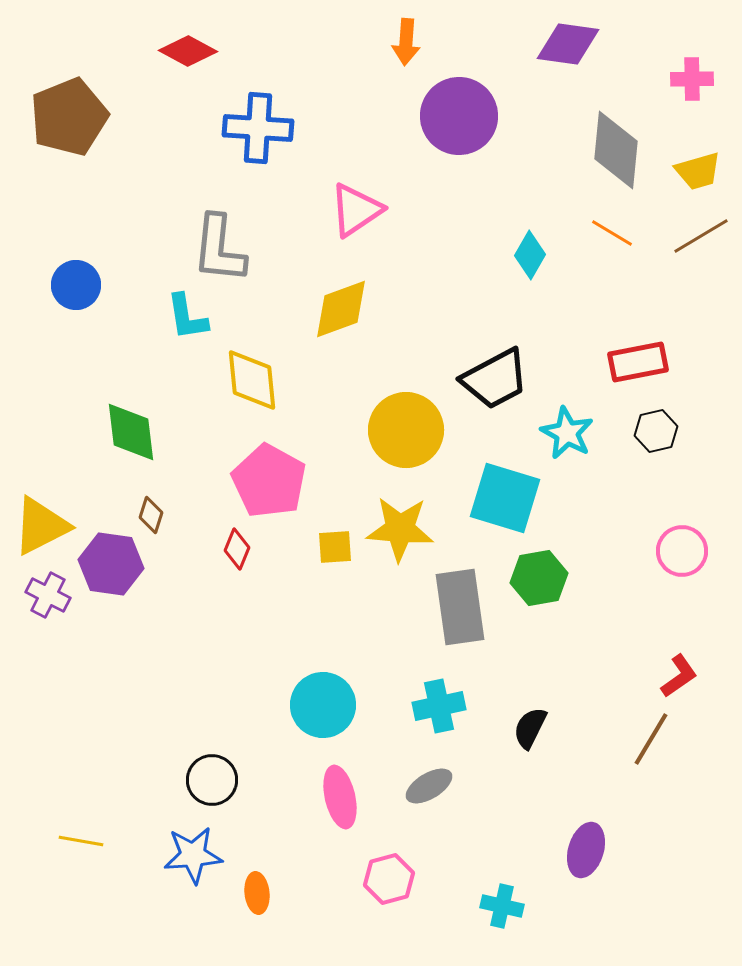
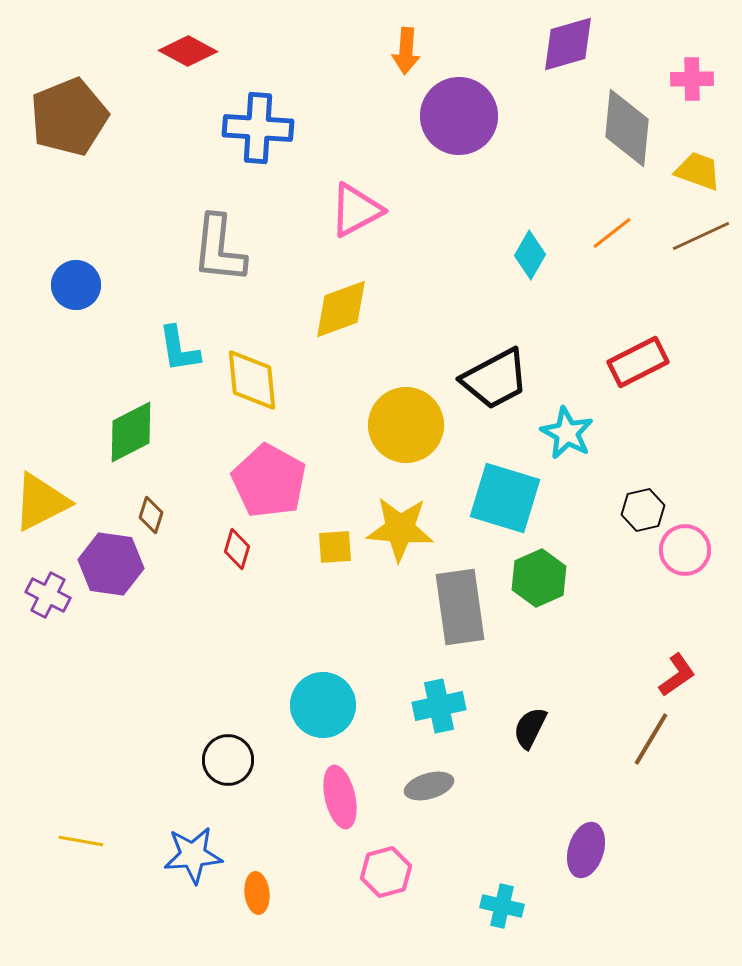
orange arrow at (406, 42): moved 9 px down
purple diamond at (568, 44): rotated 24 degrees counterclockwise
gray diamond at (616, 150): moved 11 px right, 22 px up
yellow trapezoid at (698, 171): rotated 144 degrees counterclockwise
pink triangle at (356, 210): rotated 6 degrees clockwise
orange line at (612, 233): rotated 69 degrees counterclockwise
brown line at (701, 236): rotated 6 degrees clockwise
cyan L-shape at (187, 317): moved 8 px left, 32 px down
red rectangle at (638, 362): rotated 16 degrees counterclockwise
yellow circle at (406, 430): moved 5 px up
black hexagon at (656, 431): moved 13 px left, 79 px down
green diamond at (131, 432): rotated 70 degrees clockwise
yellow triangle at (41, 526): moved 24 px up
red diamond at (237, 549): rotated 6 degrees counterclockwise
pink circle at (682, 551): moved 3 px right, 1 px up
green hexagon at (539, 578): rotated 14 degrees counterclockwise
red L-shape at (679, 676): moved 2 px left, 1 px up
black circle at (212, 780): moved 16 px right, 20 px up
gray ellipse at (429, 786): rotated 15 degrees clockwise
pink hexagon at (389, 879): moved 3 px left, 7 px up
